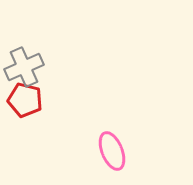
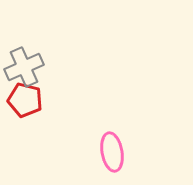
pink ellipse: moved 1 px down; rotated 12 degrees clockwise
